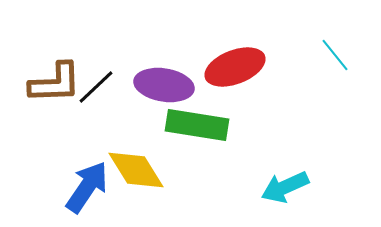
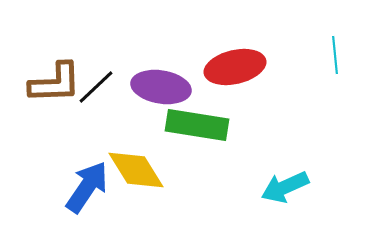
cyan line: rotated 33 degrees clockwise
red ellipse: rotated 8 degrees clockwise
purple ellipse: moved 3 px left, 2 px down
